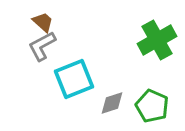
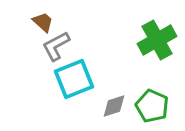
gray L-shape: moved 14 px right
gray diamond: moved 2 px right, 3 px down
